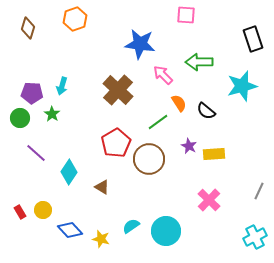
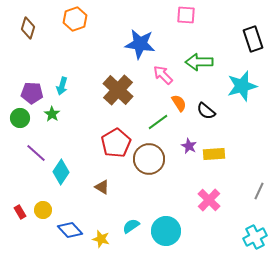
cyan diamond: moved 8 px left
